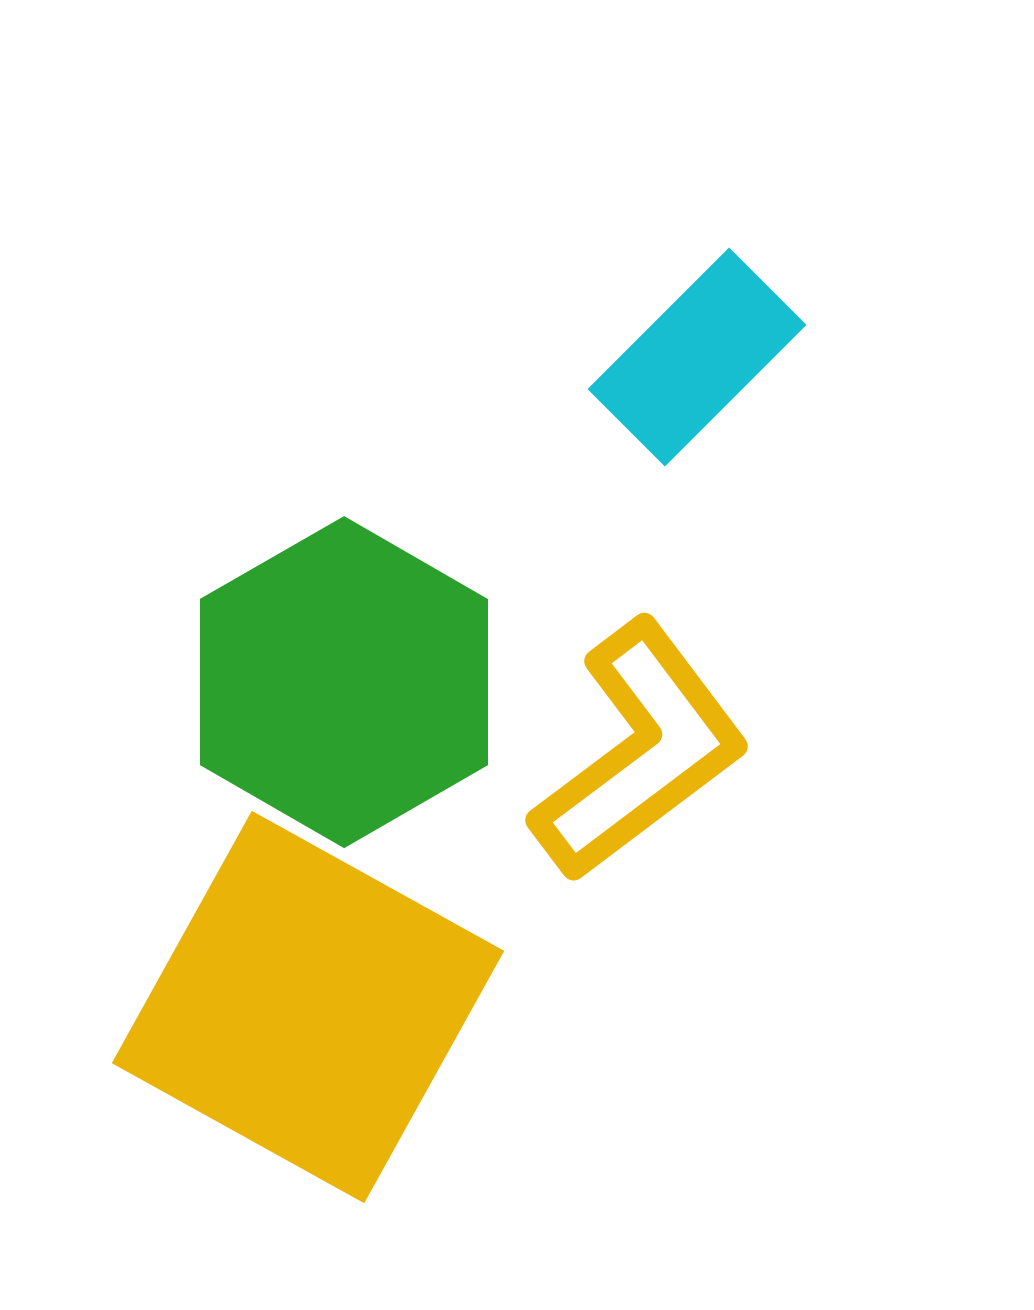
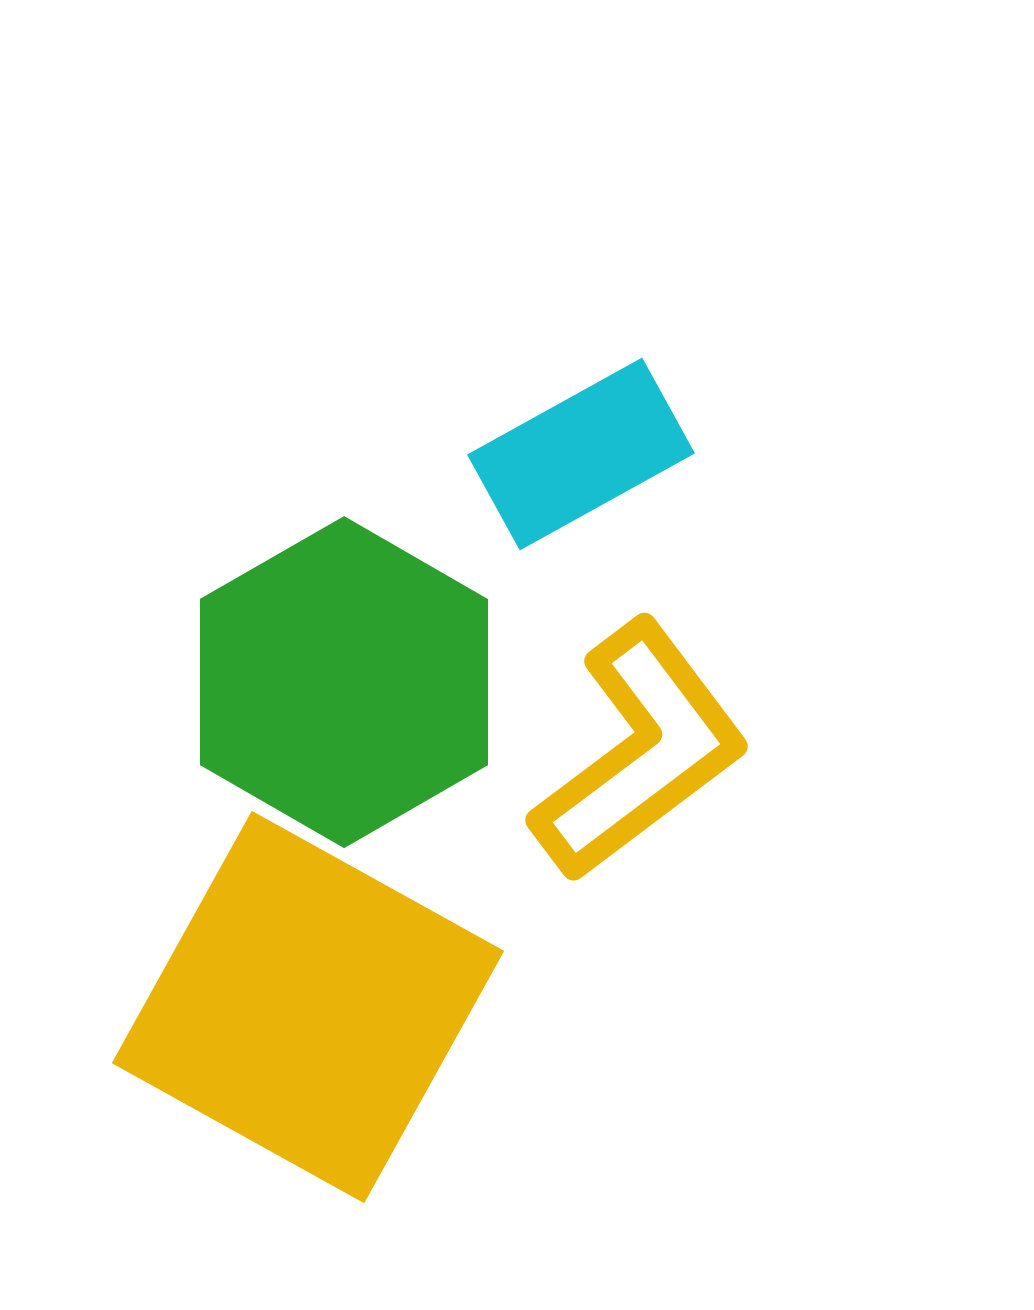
cyan rectangle: moved 116 px left, 97 px down; rotated 16 degrees clockwise
